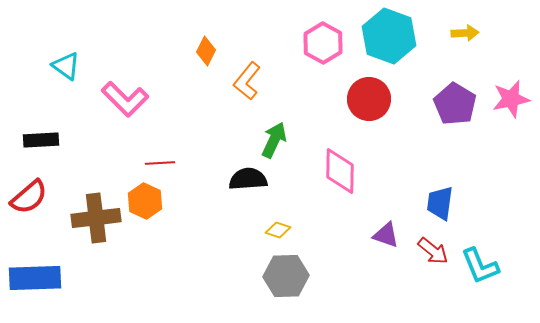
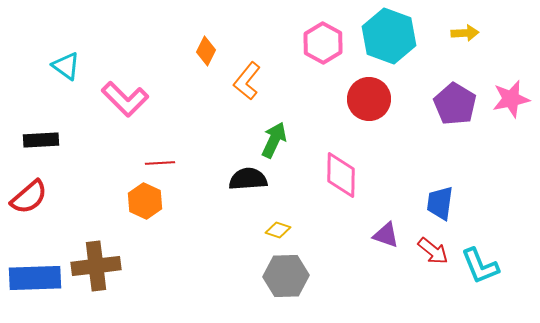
pink diamond: moved 1 px right, 4 px down
brown cross: moved 48 px down
